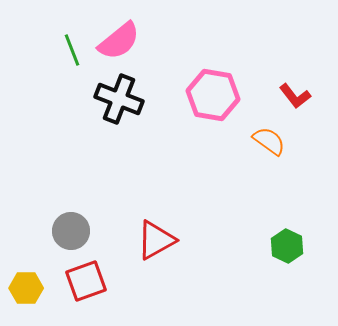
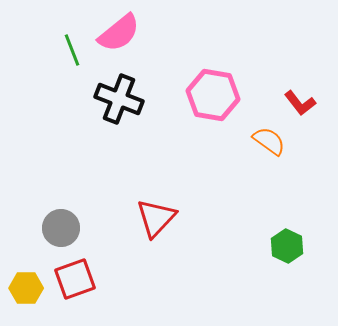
pink semicircle: moved 8 px up
red L-shape: moved 5 px right, 7 px down
gray circle: moved 10 px left, 3 px up
red triangle: moved 22 px up; rotated 18 degrees counterclockwise
red square: moved 11 px left, 2 px up
